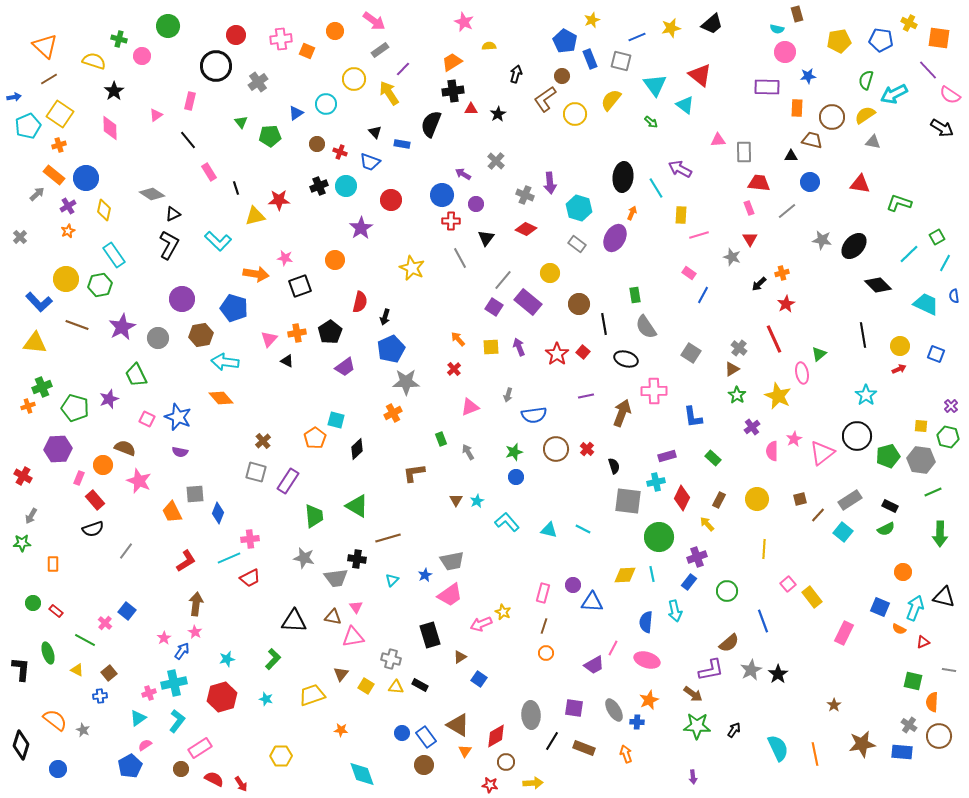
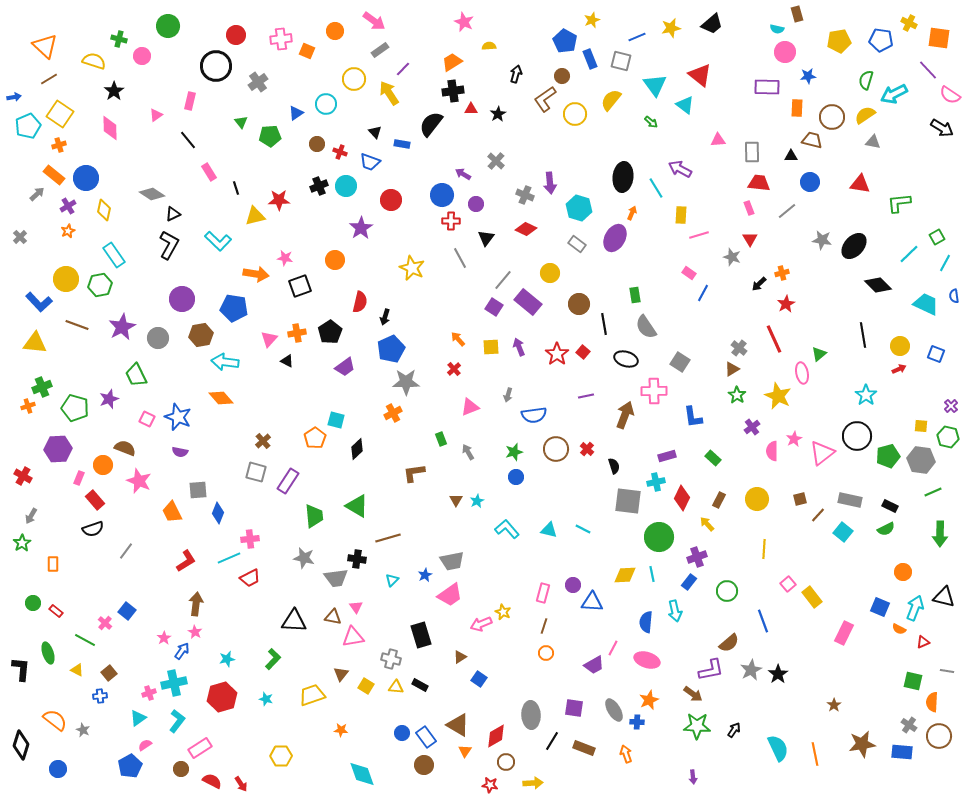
black semicircle at (431, 124): rotated 16 degrees clockwise
gray rectangle at (744, 152): moved 8 px right
green L-shape at (899, 203): rotated 25 degrees counterclockwise
blue line at (703, 295): moved 2 px up
blue pentagon at (234, 308): rotated 8 degrees counterclockwise
gray square at (691, 353): moved 11 px left, 9 px down
brown arrow at (622, 413): moved 3 px right, 2 px down
gray square at (195, 494): moved 3 px right, 4 px up
gray rectangle at (850, 500): rotated 45 degrees clockwise
cyan L-shape at (507, 522): moved 7 px down
green star at (22, 543): rotated 30 degrees counterclockwise
black rectangle at (430, 635): moved 9 px left
gray line at (949, 670): moved 2 px left, 1 px down
red semicircle at (214, 779): moved 2 px left, 2 px down
